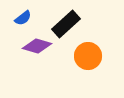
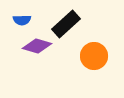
blue semicircle: moved 1 px left, 2 px down; rotated 36 degrees clockwise
orange circle: moved 6 px right
